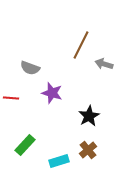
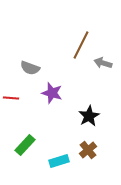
gray arrow: moved 1 px left, 1 px up
